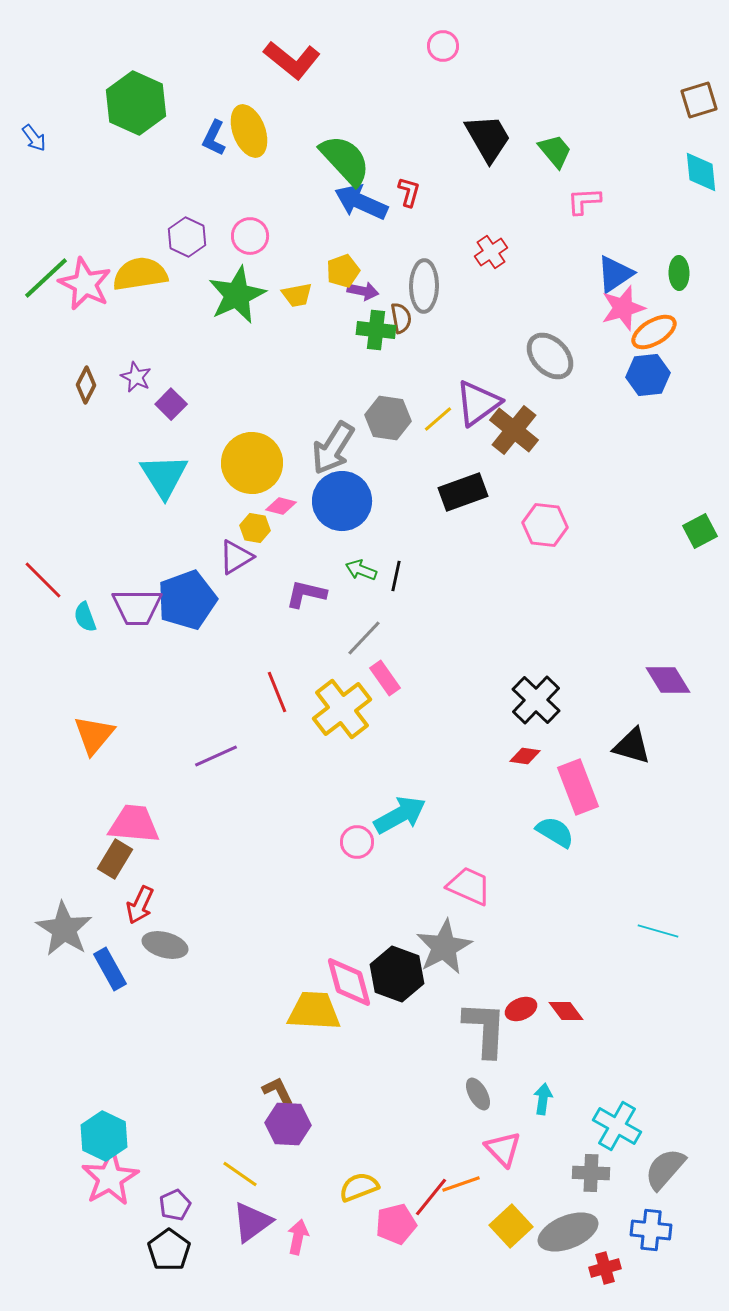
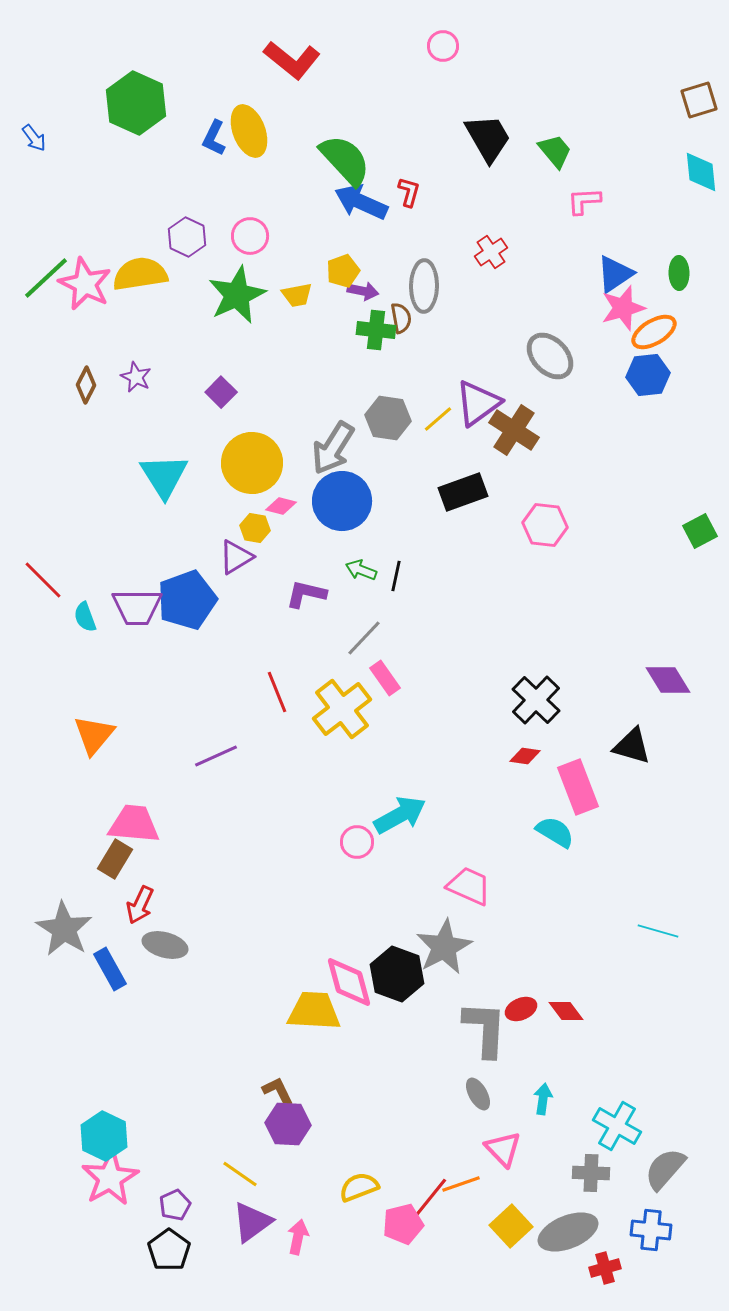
purple square at (171, 404): moved 50 px right, 12 px up
brown cross at (514, 430): rotated 6 degrees counterclockwise
pink pentagon at (396, 1224): moved 7 px right
